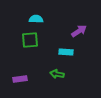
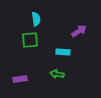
cyan semicircle: rotated 80 degrees clockwise
cyan rectangle: moved 3 px left
